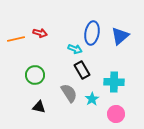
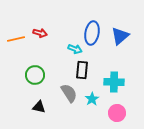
black rectangle: rotated 36 degrees clockwise
pink circle: moved 1 px right, 1 px up
